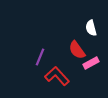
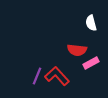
white semicircle: moved 5 px up
red semicircle: rotated 48 degrees counterclockwise
purple line: moved 3 px left, 19 px down
